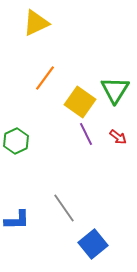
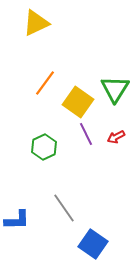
orange line: moved 5 px down
green triangle: moved 1 px up
yellow square: moved 2 px left
red arrow: moved 2 px left; rotated 114 degrees clockwise
green hexagon: moved 28 px right, 6 px down
blue square: rotated 16 degrees counterclockwise
